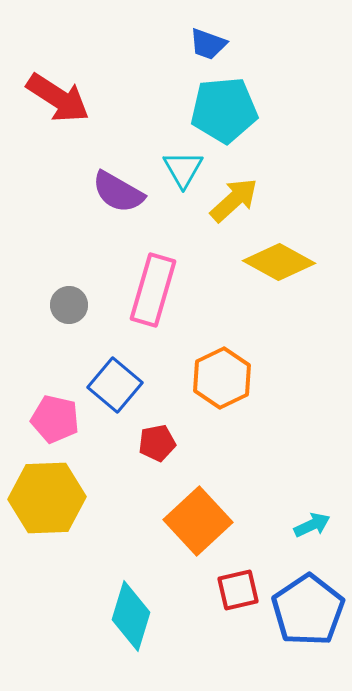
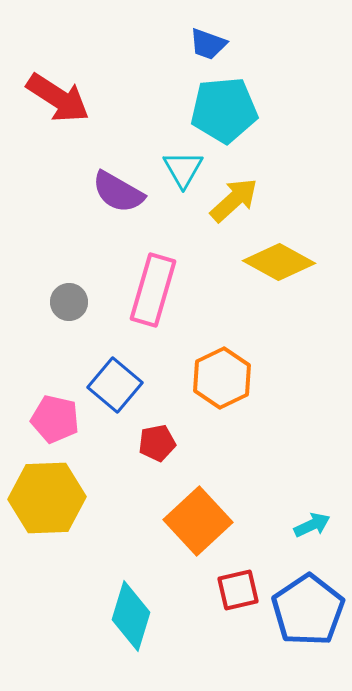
gray circle: moved 3 px up
